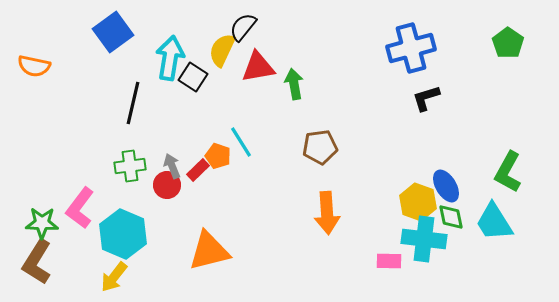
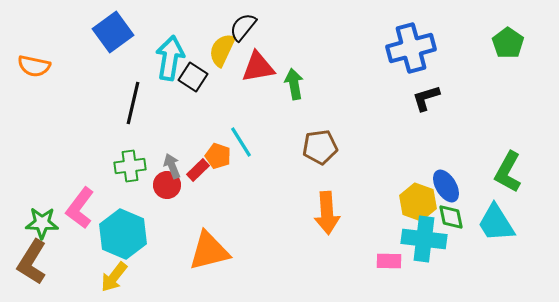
cyan trapezoid: moved 2 px right, 1 px down
brown L-shape: moved 5 px left
